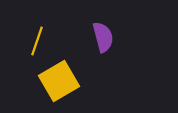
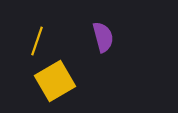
yellow square: moved 4 px left
